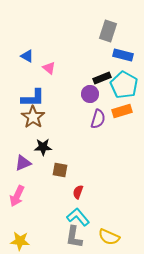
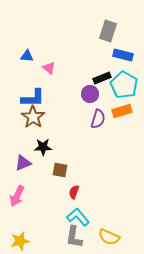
blue triangle: rotated 24 degrees counterclockwise
red semicircle: moved 4 px left
yellow star: rotated 18 degrees counterclockwise
